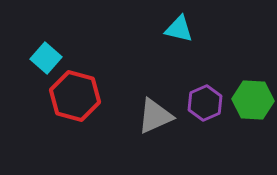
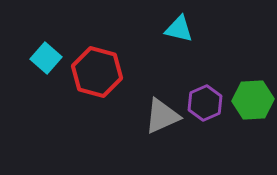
red hexagon: moved 22 px right, 24 px up
green hexagon: rotated 6 degrees counterclockwise
gray triangle: moved 7 px right
